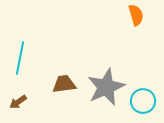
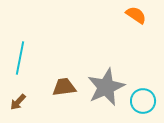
orange semicircle: rotated 40 degrees counterclockwise
brown trapezoid: moved 3 px down
brown arrow: rotated 12 degrees counterclockwise
